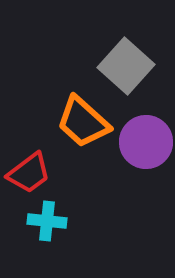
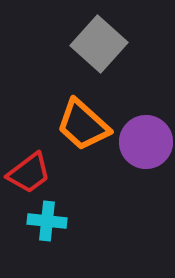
gray square: moved 27 px left, 22 px up
orange trapezoid: moved 3 px down
